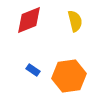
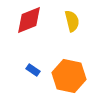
yellow semicircle: moved 3 px left
orange hexagon: rotated 20 degrees clockwise
